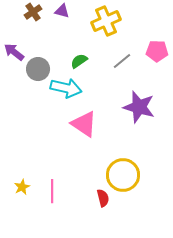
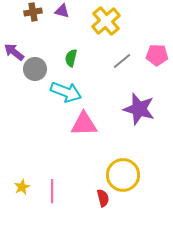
brown cross: rotated 24 degrees clockwise
yellow cross: rotated 16 degrees counterclockwise
pink pentagon: moved 4 px down
green semicircle: moved 8 px left, 3 px up; rotated 42 degrees counterclockwise
gray circle: moved 3 px left
cyan arrow: moved 4 px down; rotated 8 degrees clockwise
purple star: moved 2 px down
pink triangle: rotated 36 degrees counterclockwise
